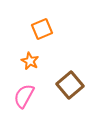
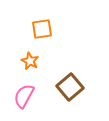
orange square: rotated 15 degrees clockwise
brown square: moved 2 px down
